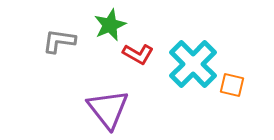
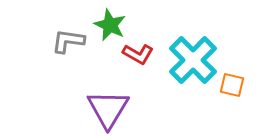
green star: rotated 24 degrees counterclockwise
gray L-shape: moved 9 px right
cyan cross: moved 4 px up
purple triangle: rotated 9 degrees clockwise
